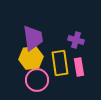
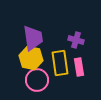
yellow hexagon: rotated 20 degrees clockwise
